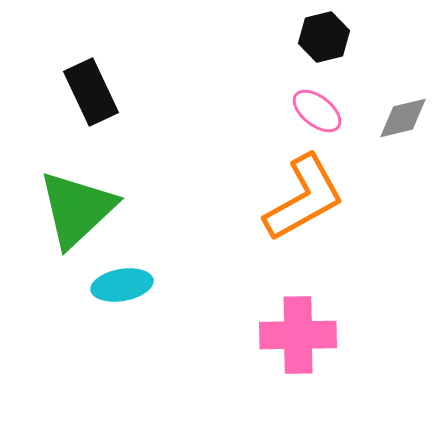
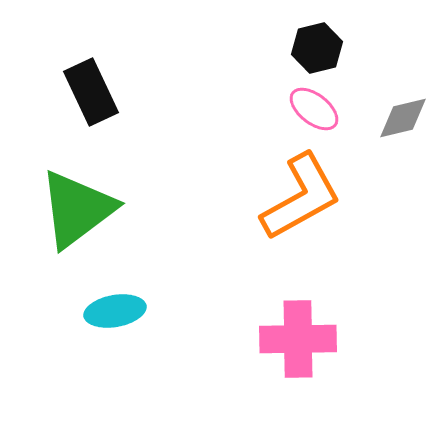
black hexagon: moved 7 px left, 11 px down
pink ellipse: moved 3 px left, 2 px up
orange L-shape: moved 3 px left, 1 px up
green triangle: rotated 6 degrees clockwise
cyan ellipse: moved 7 px left, 26 px down
pink cross: moved 4 px down
